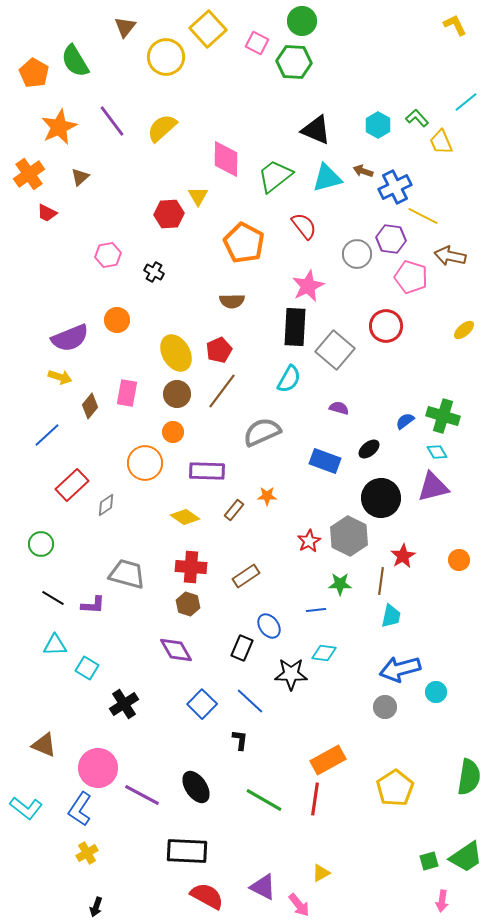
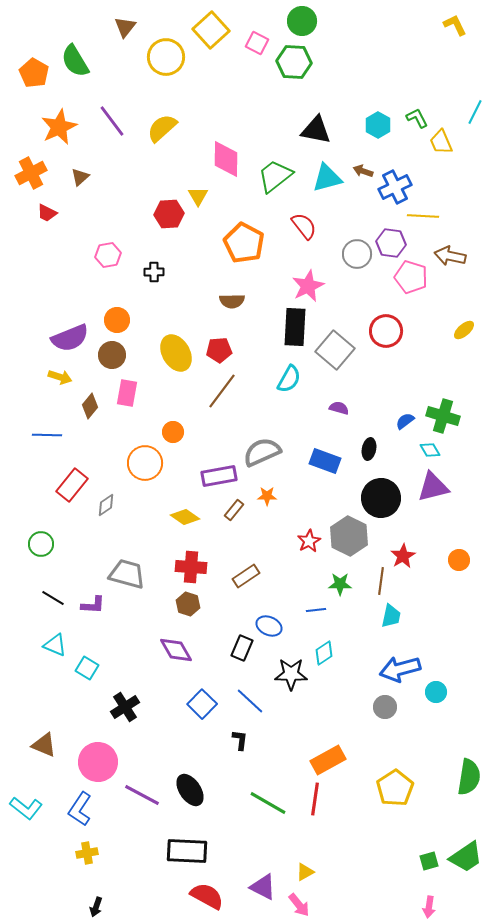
yellow square at (208, 29): moved 3 px right, 1 px down
cyan line at (466, 102): moved 9 px right, 10 px down; rotated 25 degrees counterclockwise
green L-shape at (417, 118): rotated 15 degrees clockwise
black triangle at (316, 130): rotated 12 degrees counterclockwise
orange cross at (29, 174): moved 2 px right, 1 px up; rotated 8 degrees clockwise
yellow line at (423, 216): rotated 24 degrees counterclockwise
purple hexagon at (391, 239): moved 4 px down
black cross at (154, 272): rotated 30 degrees counterclockwise
red circle at (386, 326): moved 5 px down
red pentagon at (219, 350): rotated 20 degrees clockwise
brown circle at (177, 394): moved 65 px left, 39 px up
gray semicircle at (262, 432): moved 20 px down
blue line at (47, 435): rotated 44 degrees clockwise
black ellipse at (369, 449): rotated 40 degrees counterclockwise
cyan diamond at (437, 452): moved 7 px left, 2 px up
purple rectangle at (207, 471): moved 12 px right, 5 px down; rotated 12 degrees counterclockwise
red rectangle at (72, 485): rotated 8 degrees counterclockwise
blue ellipse at (269, 626): rotated 30 degrees counterclockwise
cyan triangle at (55, 645): rotated 25 degrees clockwise
cyan diamond at (324, 653): rotated 40 degrees counterclockwise
black cross at (124, 704): moved 1 px right, 3 px down
pink circle at (98, 768): moved 6 px up
black ellipse at (196, 787): moved 6 px left, 3 px down
green line at (264, 800): moved 4 px right, 3 px down
yellow cross at (87, 853): rotated 20 degrees clockwise
yellow triangle at (321, 873): moved 16 px left, 1 px up
pink arrow at (442, 901): moved 13 px left, 6 px down
